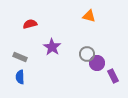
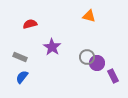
gray circle: moved 3 px down
blue semicircle: moved 2 px right; rotated 40 degrees clockwise
